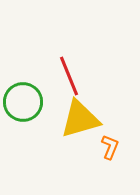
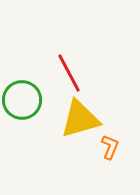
red line: moved 3 px up; rotated 6 degrees counterclockwise
green circle: moved 1 px left, 2 px up
